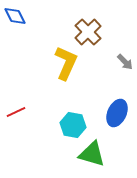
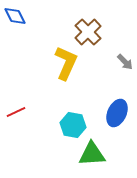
green triangle: rotated 20 degrees counterclockwise
